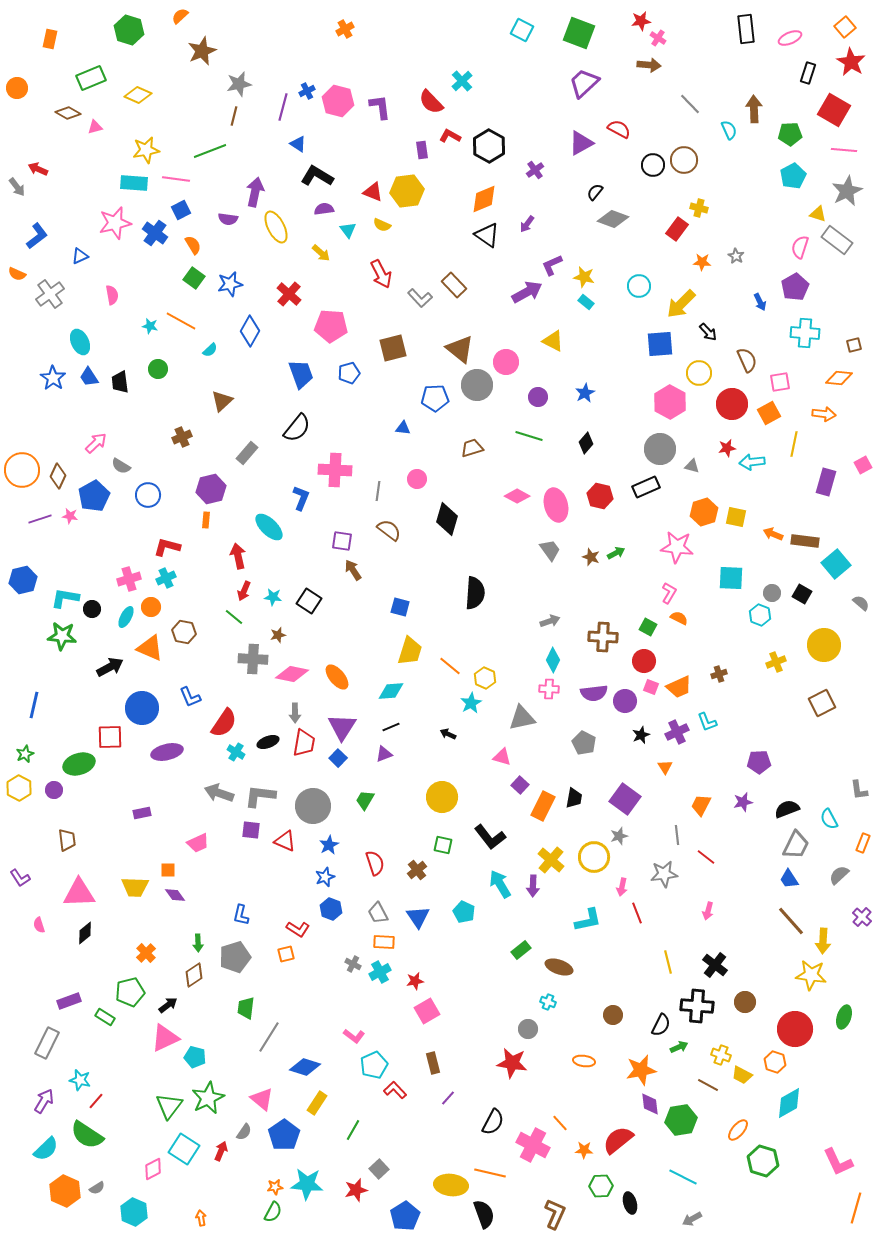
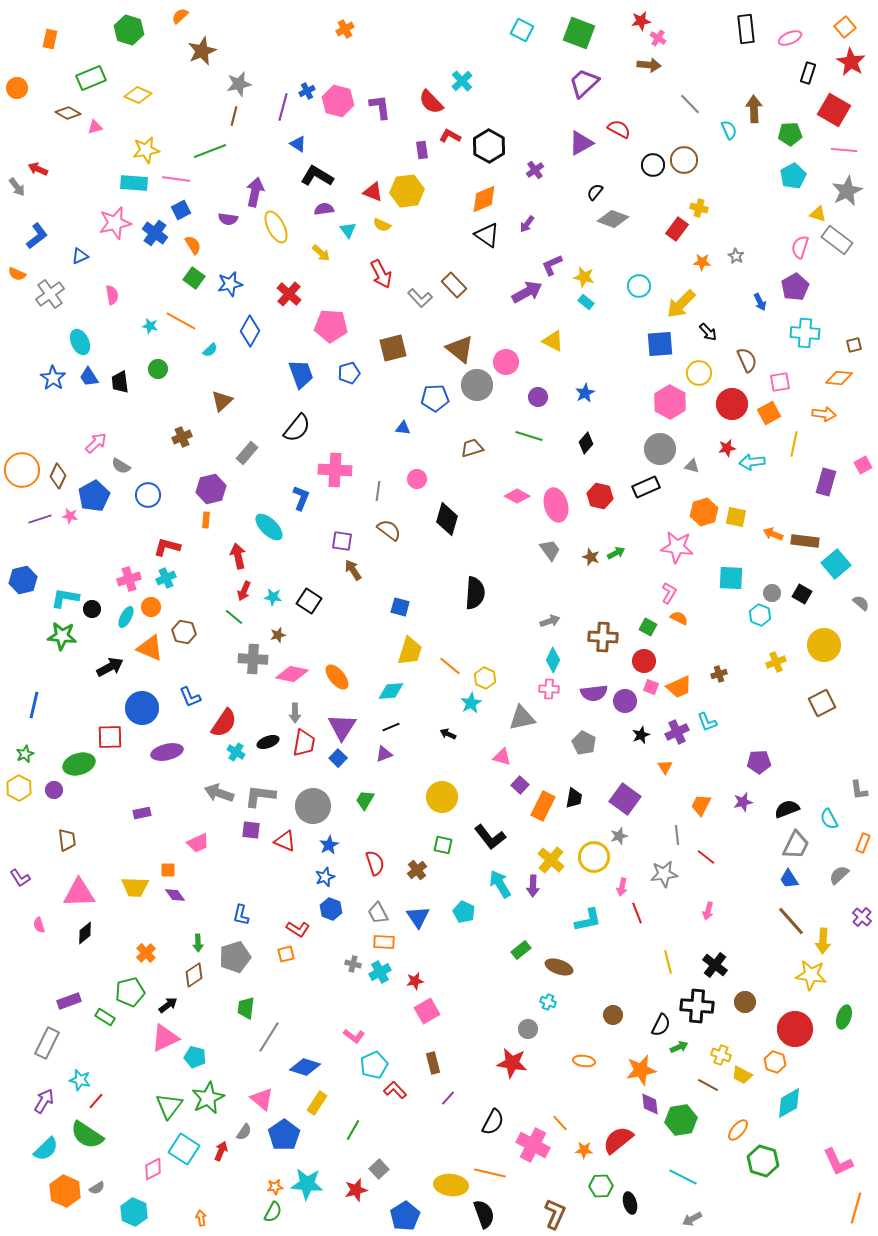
gray cross at (353, 964): rotated 14 degrees counterclockwise
